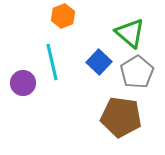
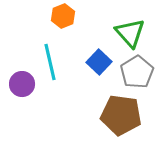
green triangle: rotated 8 degrees clockwise
cyan line: moved 2 px left
purple circle: moved 1 px left, 1 px down
brown pentagon: moved 2 px up
